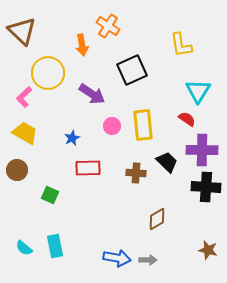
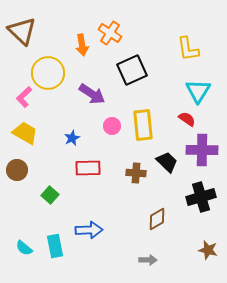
orange cross: moved 2 px right, 7 px down
yellow L-shape: moved 7 px right, 4 px down
black cross: moved 5 px left, 10 px down; rotated 20 degrees counterclockwise
green square: rotated 18 degrees clockwise
blue arrow: moved 28 px left, 28 px up; rotated 12 degrees counterclockwise
